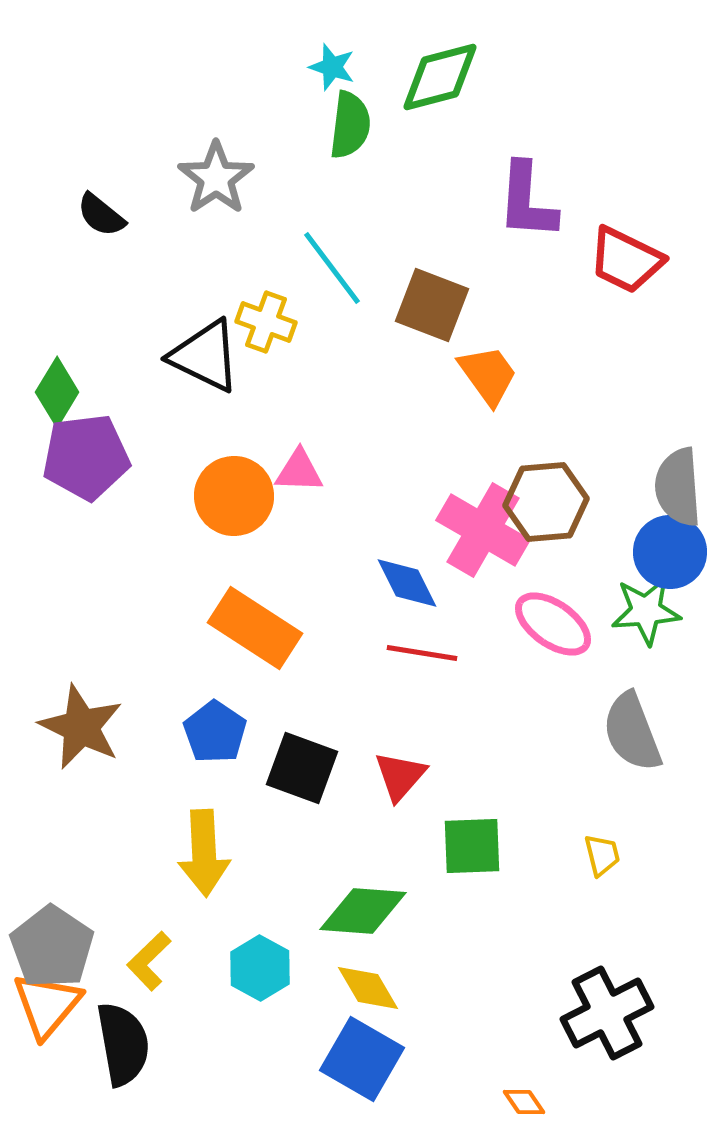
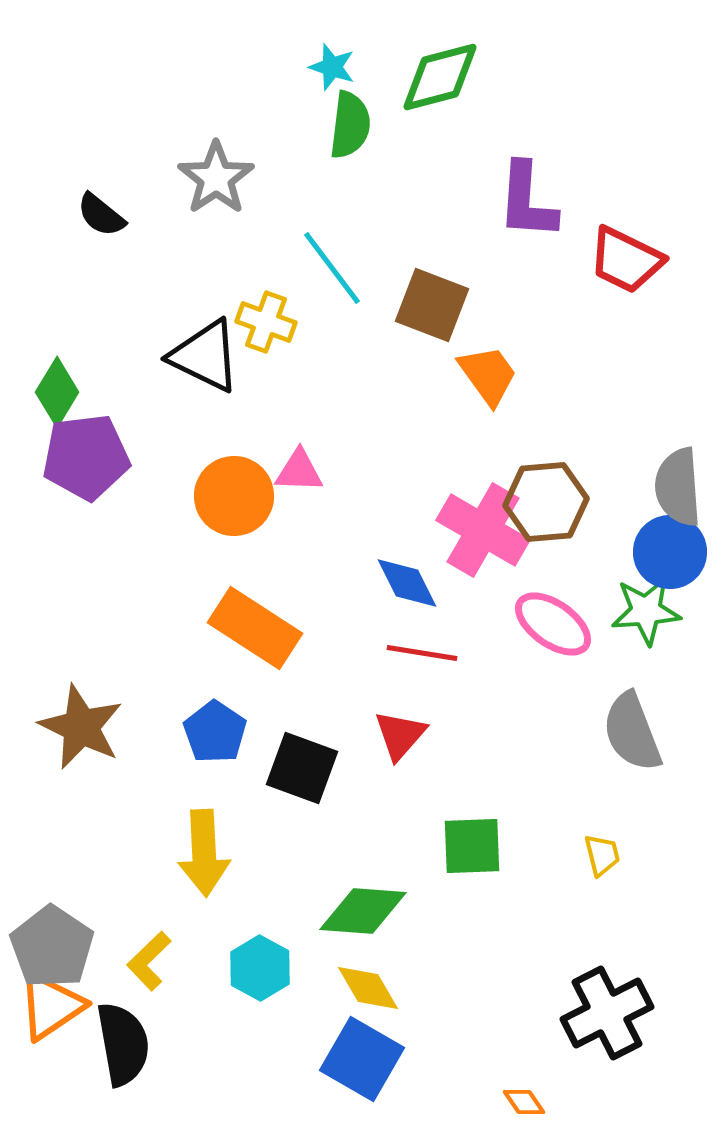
red triangle at (400, 776): moved 41 px up
orange triangle at (47, 1005): moved 4 px right, 1 px down; rotated 16 degrees clockwise
